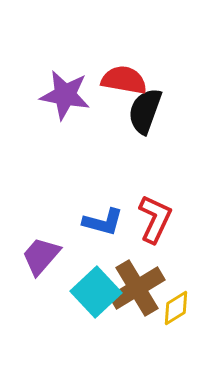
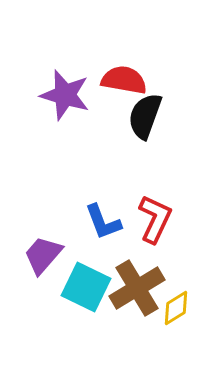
purple star: rotated 6 degrees clockwise
black semicircle: moved 5 px down
blue L-shape: rotated 54 degrees clockwise
purple trapezoid: moved 2 px right, 1 px up
cyan square: moved 10 px left, 5 px up; rotated 21 degrees counterclockwise
